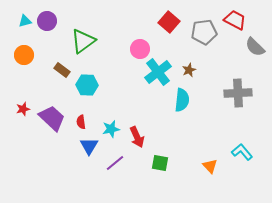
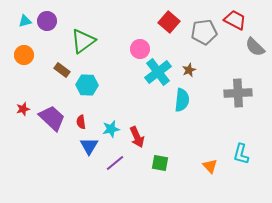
cyan L-shape: moved 1 px left, 2 px down; rotated 125 degrees counterclockwise
